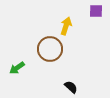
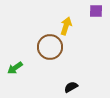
brown circle: moved 2 px up
green arrow: moved 2 px left
black semicircle: rotated 72 degrees counterclockwise
